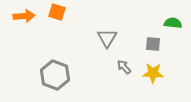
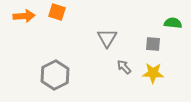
gray hexagon: rotated 12 degrees clockwise
